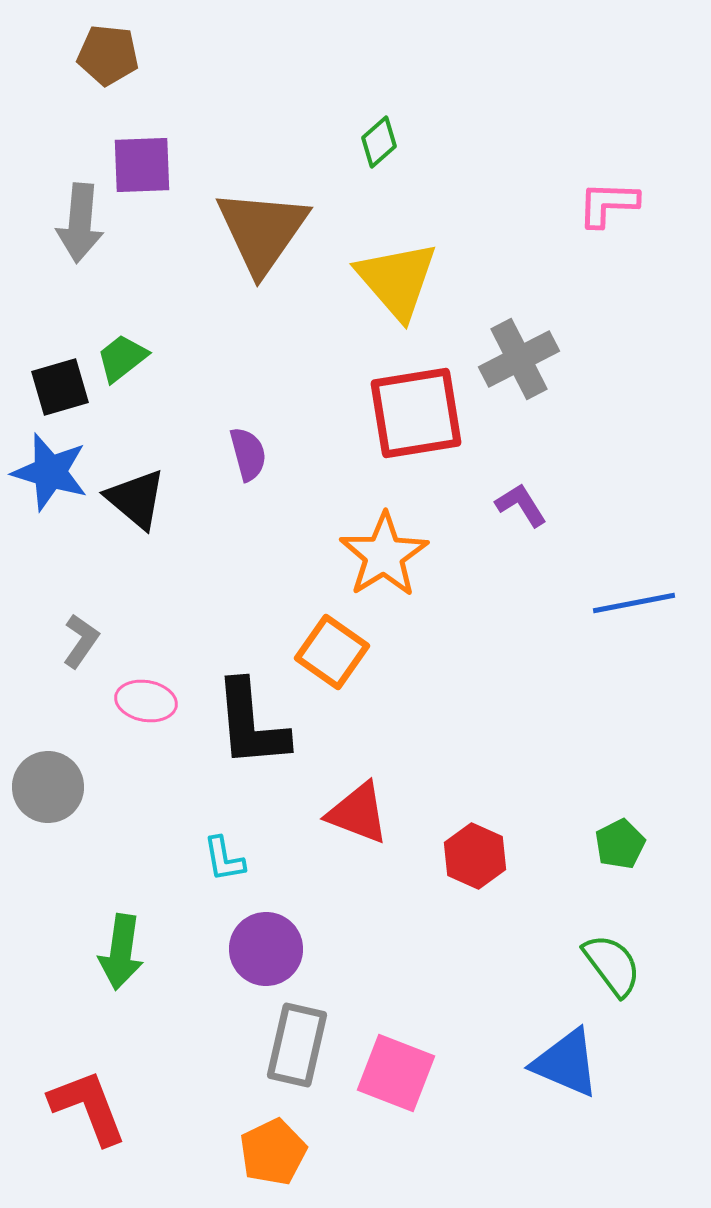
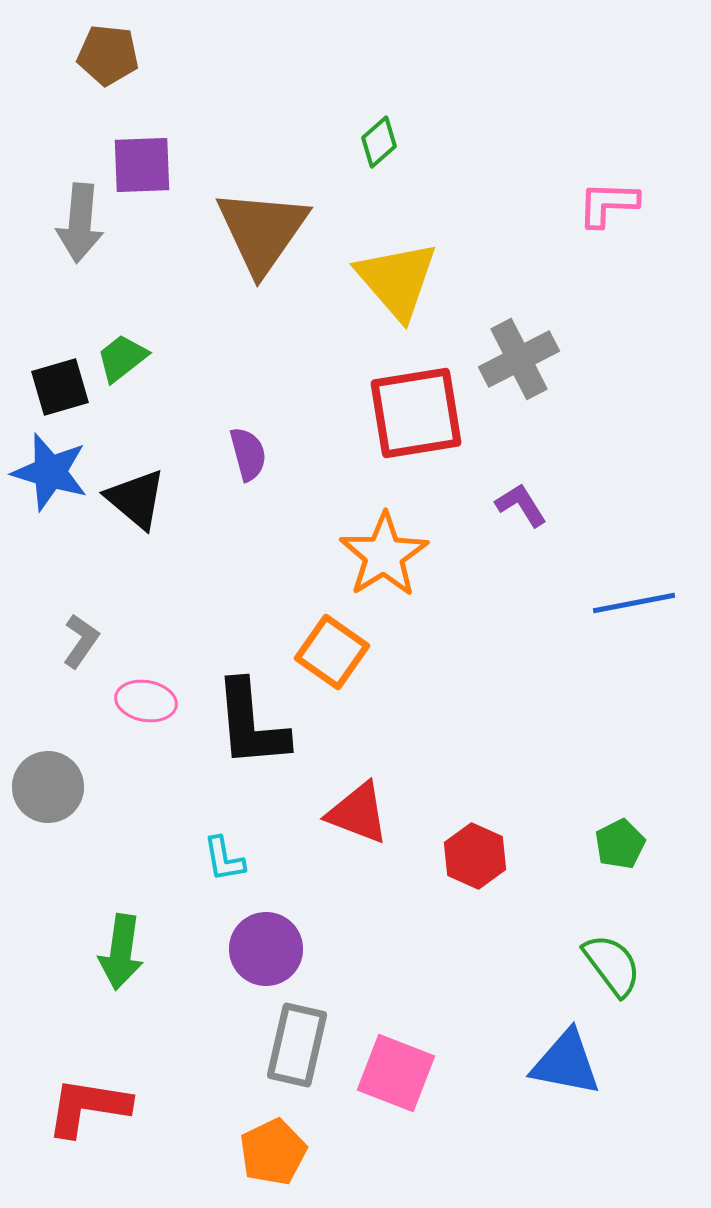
blue triangle: rotated 12 degrees counterclockwise
red L-shape: rotated 60 degrees counterclockwise
